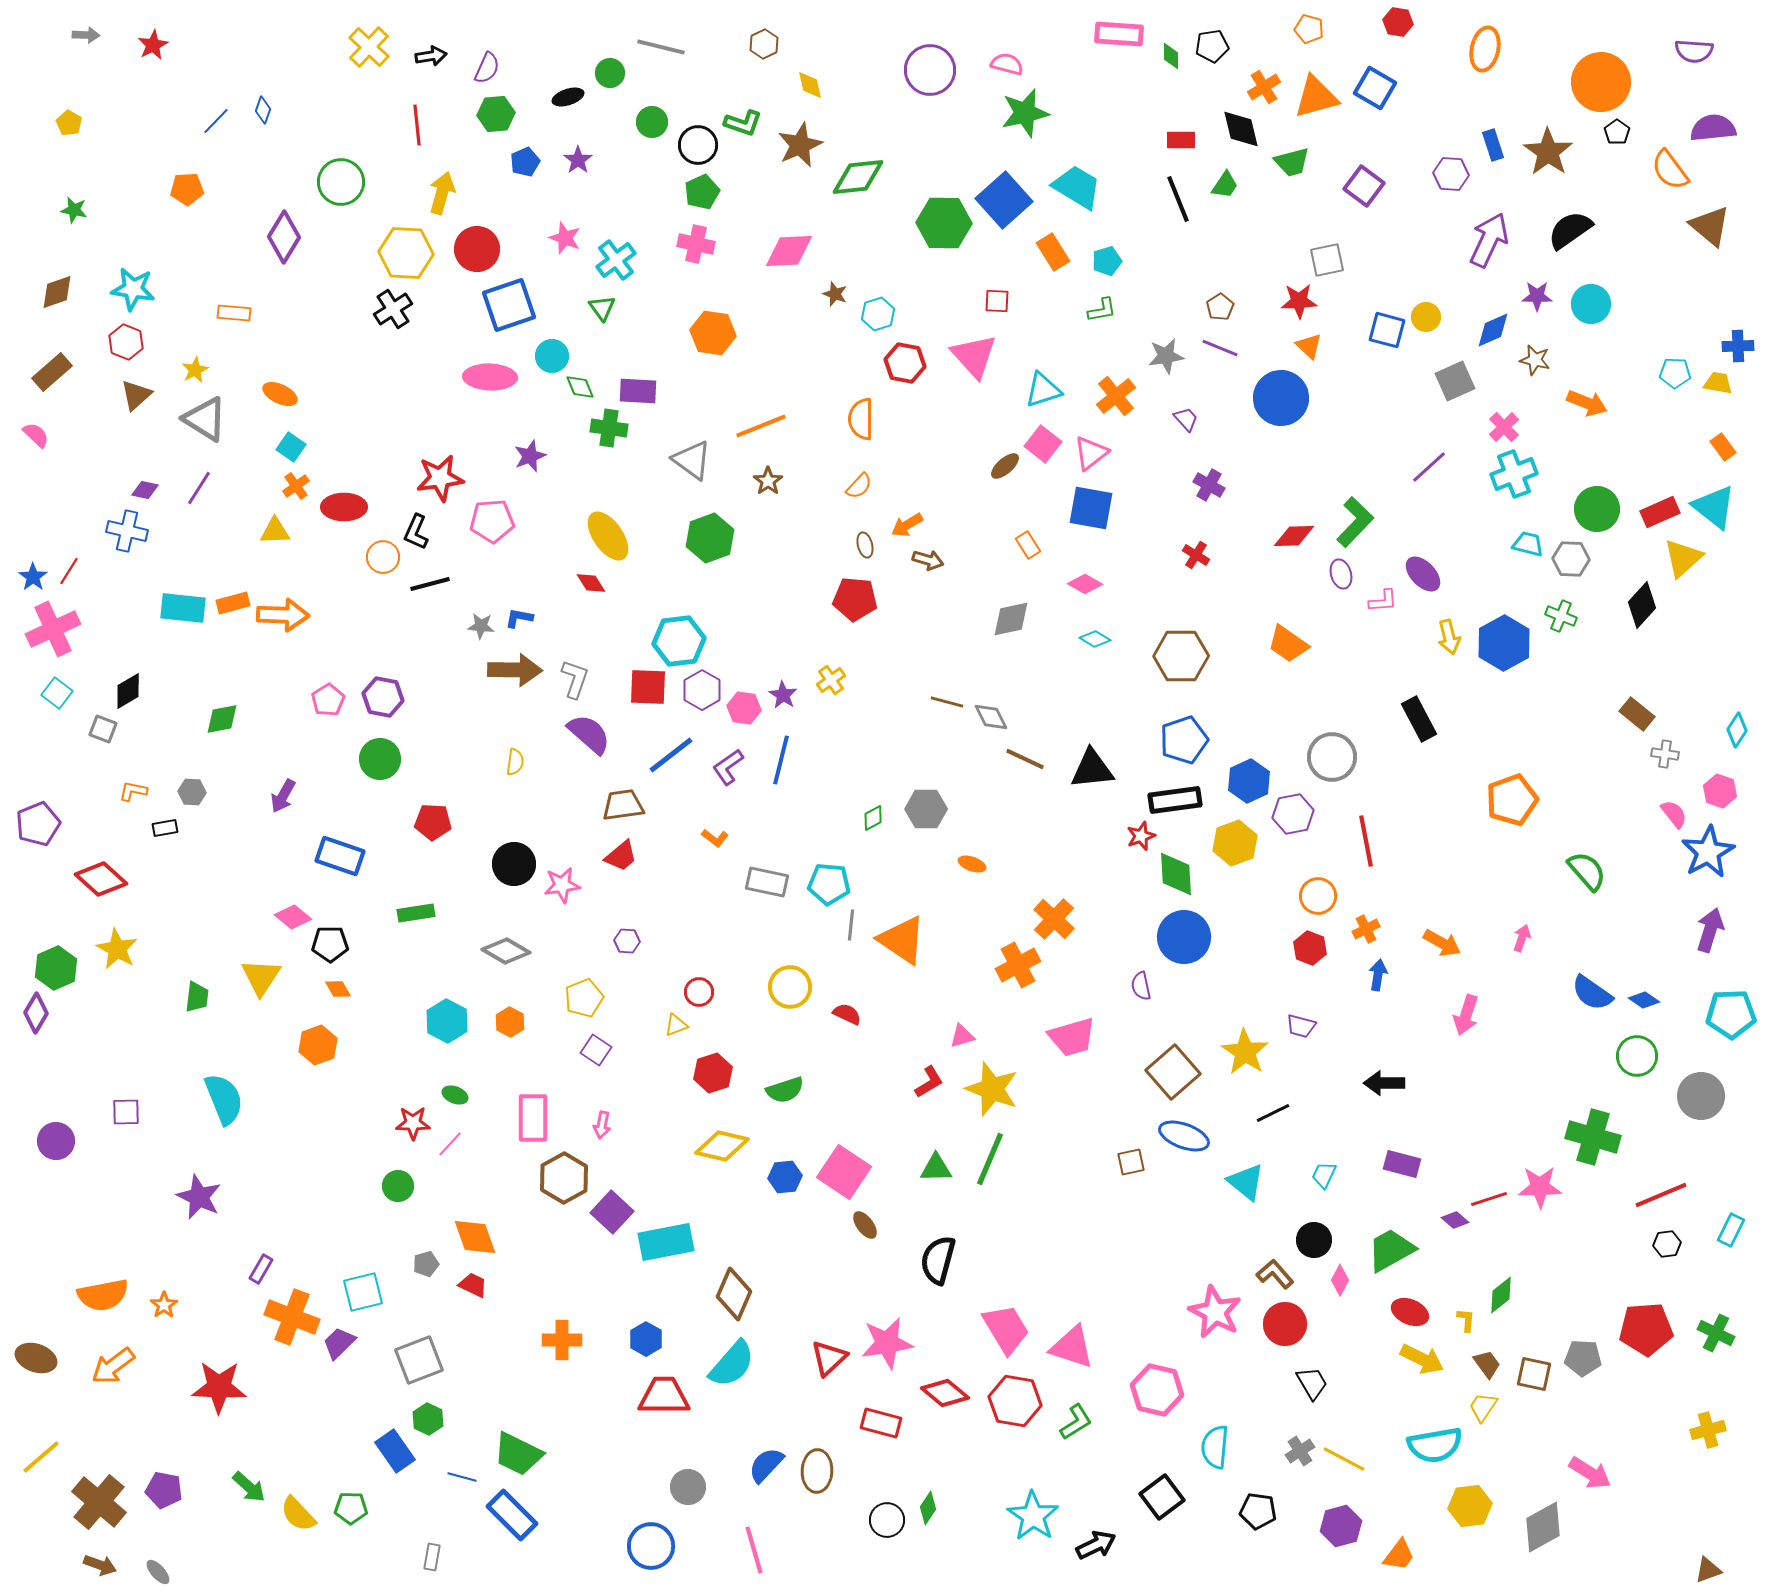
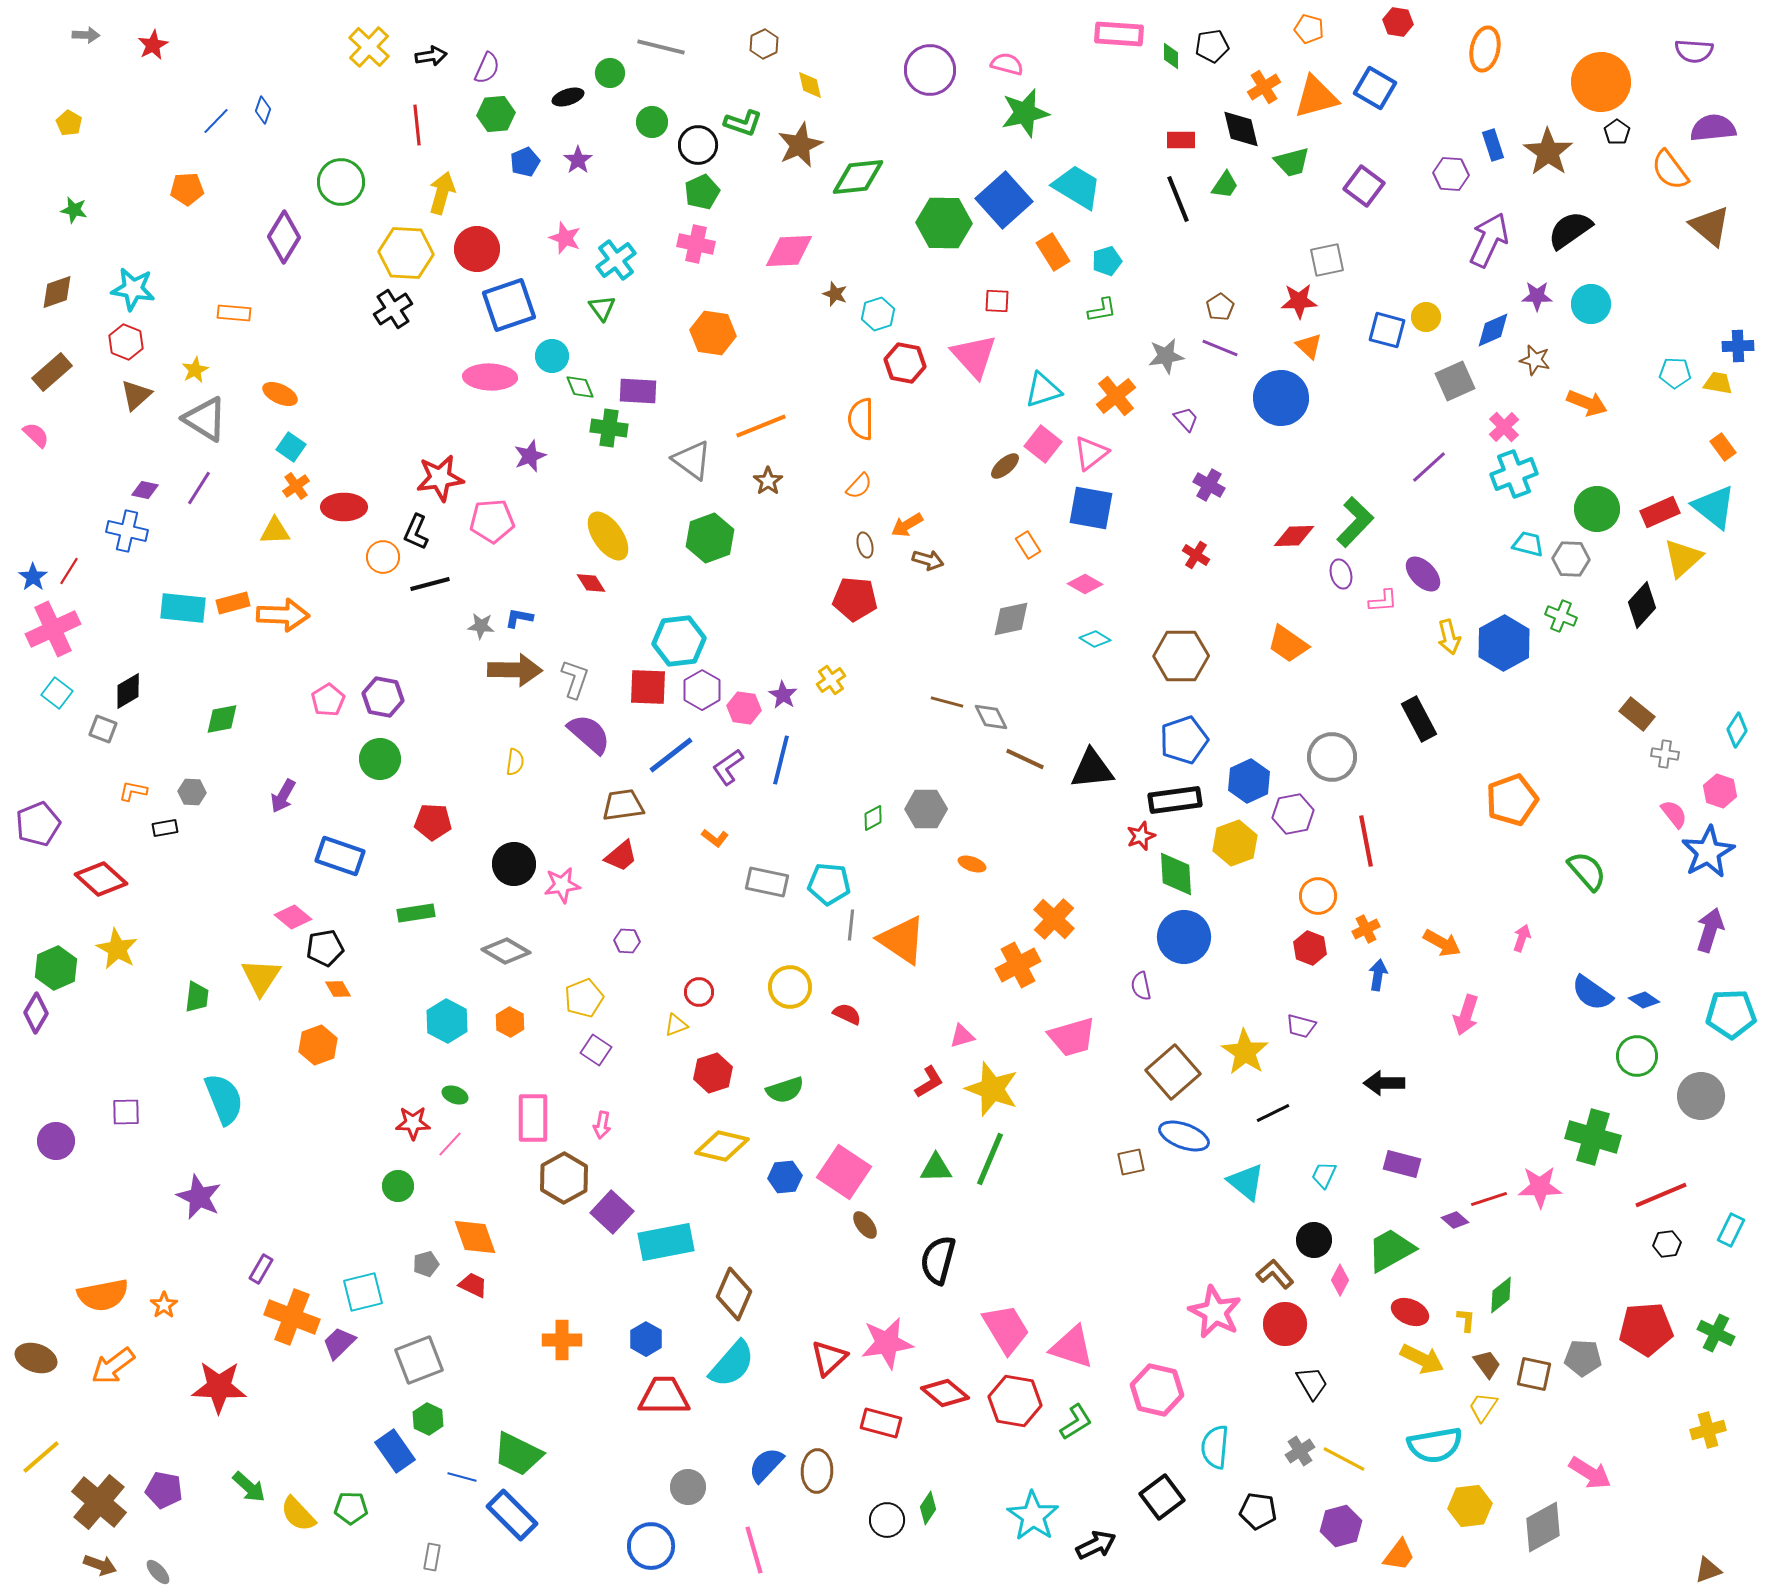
black pentagon at (330, 944): moved 5 px left, 4 px down; rotated 9 degrees counterclockwise
